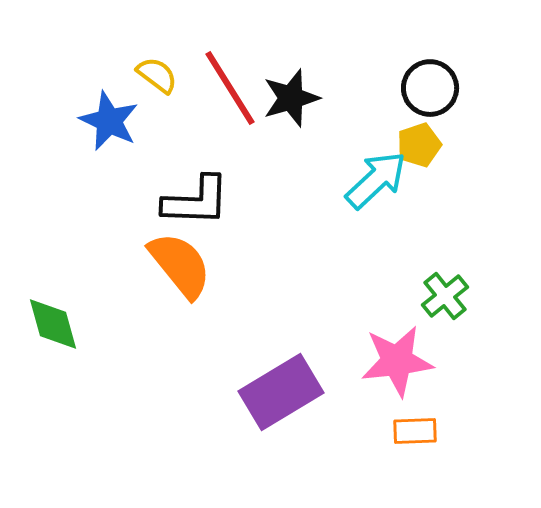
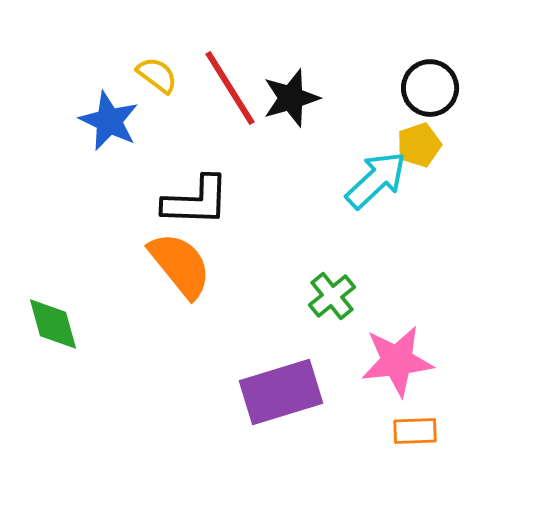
green cross: moved 113 px left
purple rectangle: rotated 14 degrees clockwise
